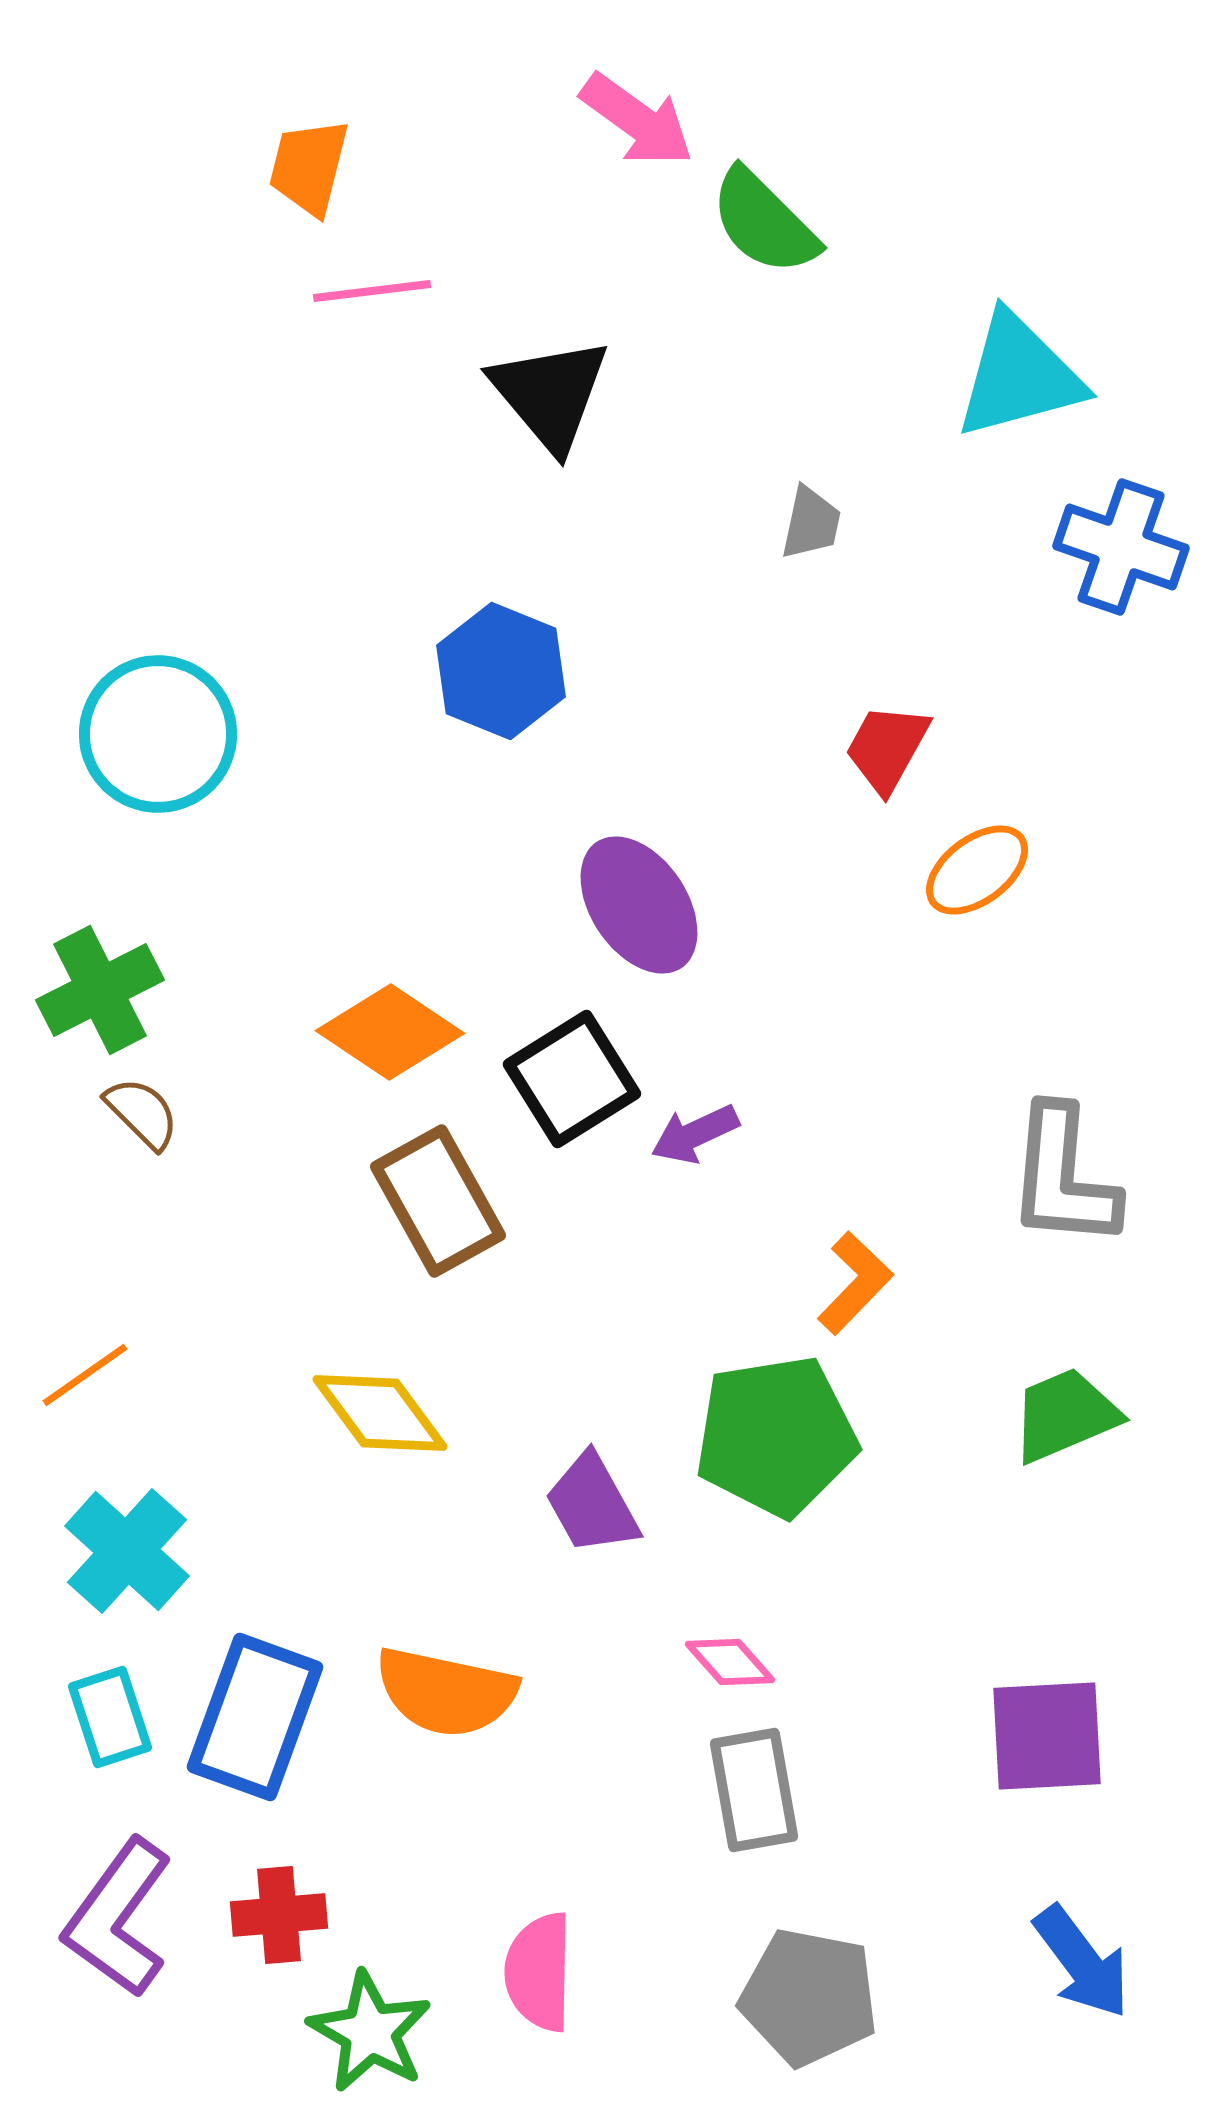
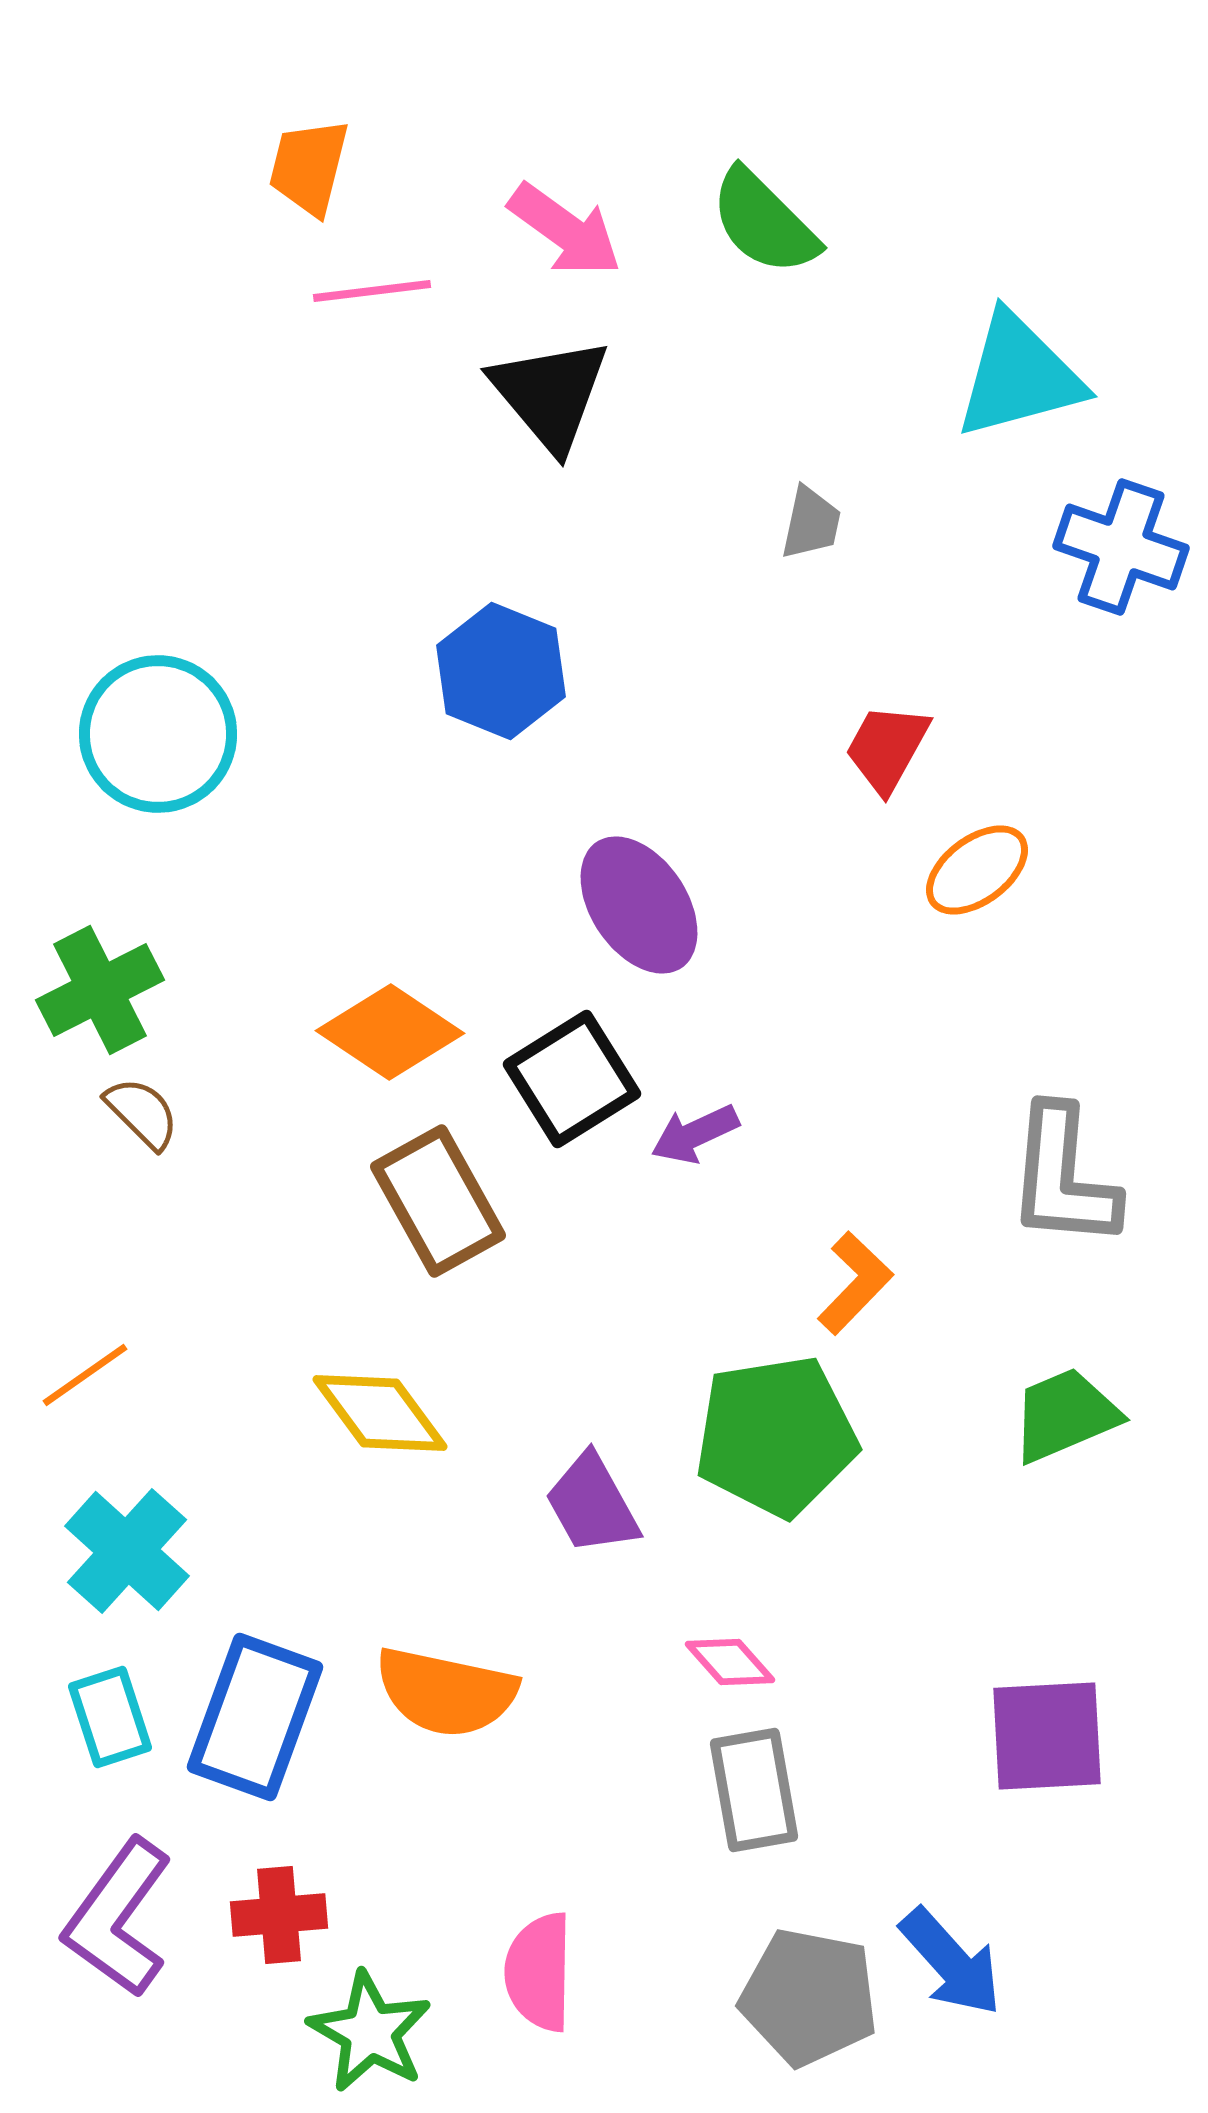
pink arrow: moved 72 px left, 110 px down
blue arrow: moved 131 px left; rotated 5 degrees counterclockwise
